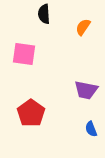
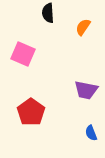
black semicircle: moved 4 px right, 1 px up
pink square: moved 1 px left; rotated 15 degrees clockwise
red pentagon: moved 1 px up
blue semicircle: moved 4 px down
